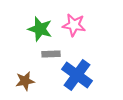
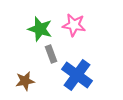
gray rectangle: rotated 72 degrees clockwise
